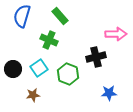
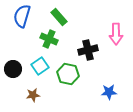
green rectangle: moved 1 px left, 1 px down
pink arrow: rotated 90 degrees clockwise
green cross: moved 1 px up
black cross: moved 8 px left, 7 px up
cyan square: moved 1 px right, 2 px up
green hexagon: rotated 10 degrees counterclockwise
blue star: moved 1 px up
